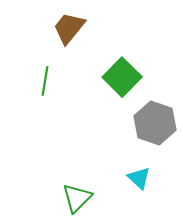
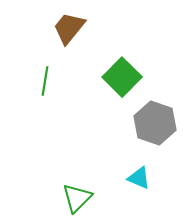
cyan triangle: rotated 20 degrees counterclockwise
